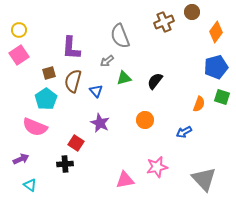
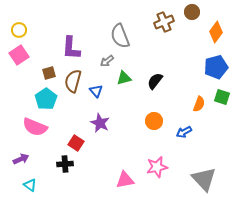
orange circle: moved 9 px right, 1 px down
